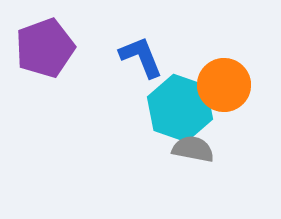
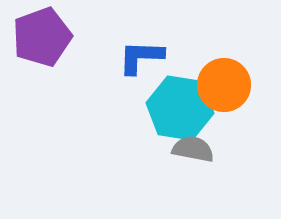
purple pentagon: moved 3 px left, 11 px up
blue L-shape: rotated 66 degrees counterclockwise
cyan hexagon: rotated 10 degrees counterclockwise
